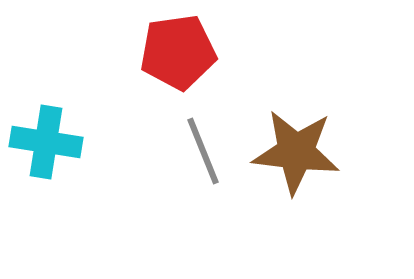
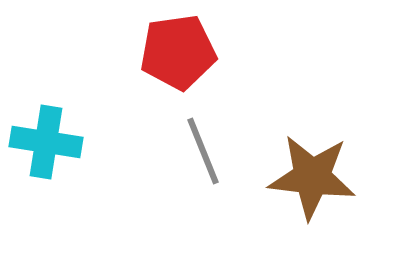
brown star: moved 16 px right, 25 px down
